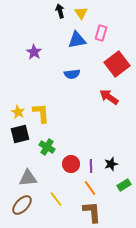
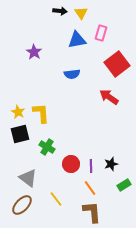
black arrow: rotated 112 degrees clockwise
gray triangle: rotated 42 degrees clockwise
